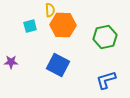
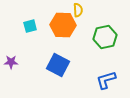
yellow semicircle: moved 28 px right
